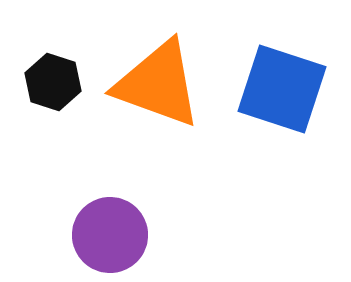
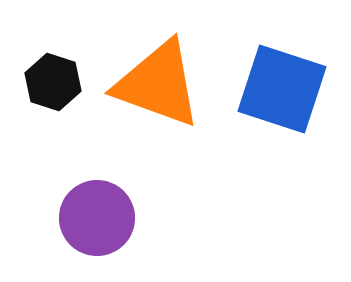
purple circle: moved 13 px left, 17 px up
